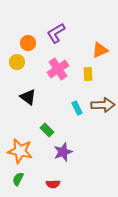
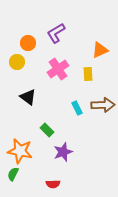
green semicircle: moved 5 px left, 5 px up
